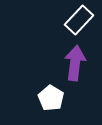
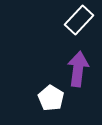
purple arrow: moved 3 px right, 6 px down
